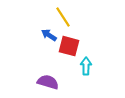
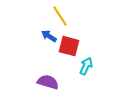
yellow line: moved 3 px left, 1 px up
blue arrow: moved 1 px down
cyan arrow: rotated 24 degrees clockwise
